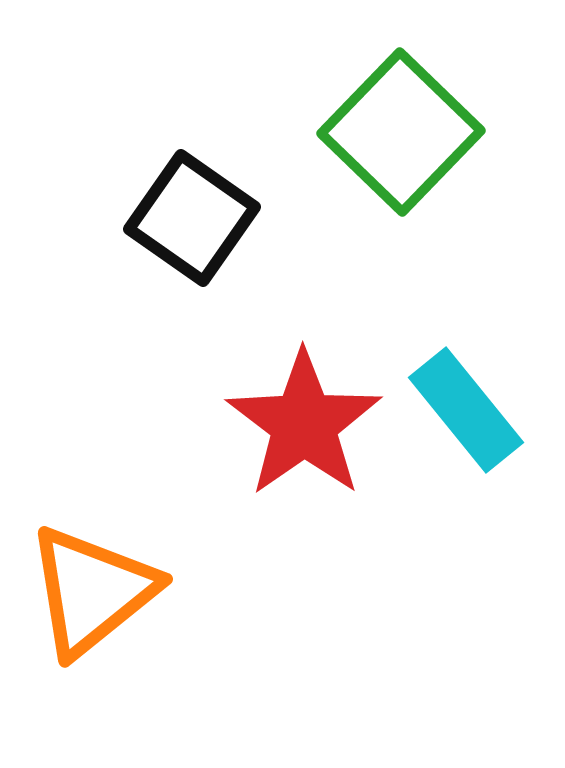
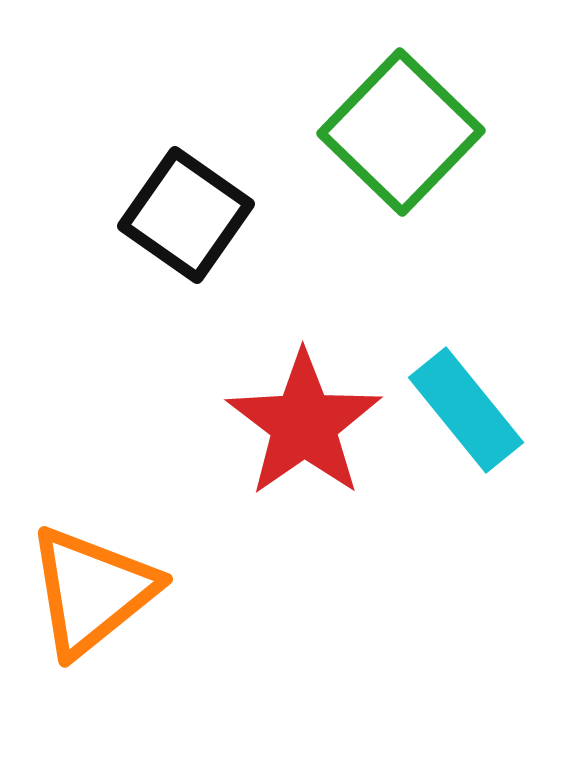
black square: moved 6 px left, 3 px up
